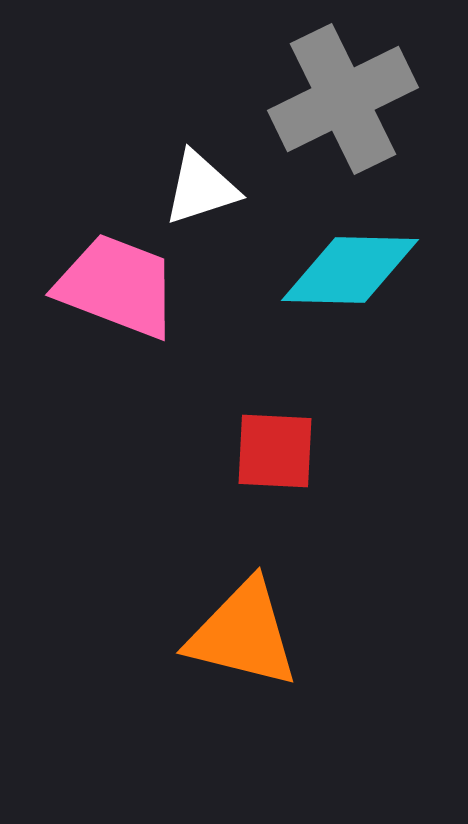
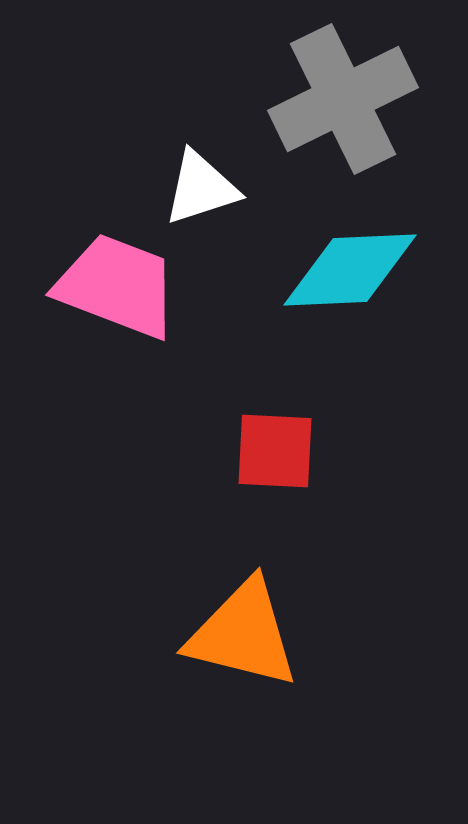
cyan diamond: rotated 4 degrees counterclockwise
